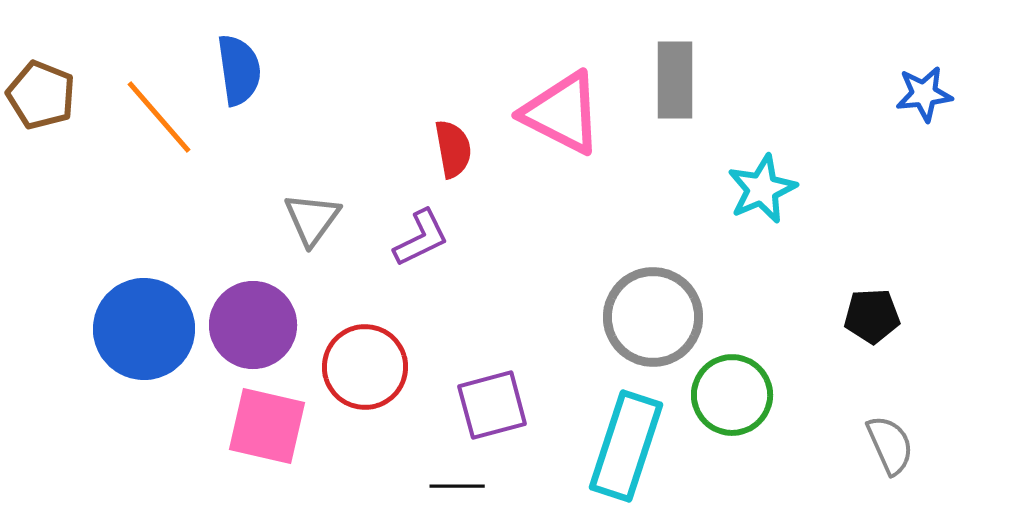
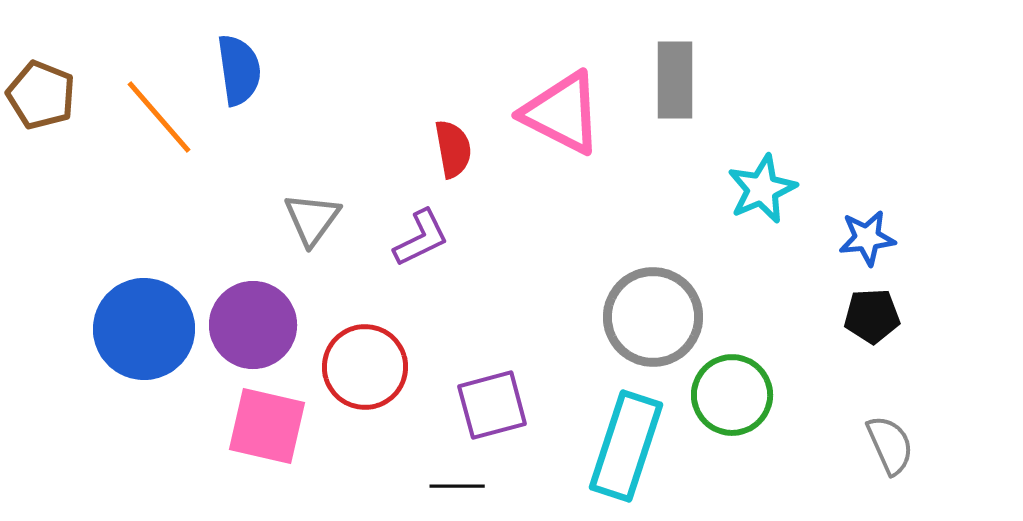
blue star: moved 57 px left, 144 px down
